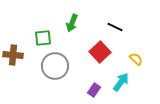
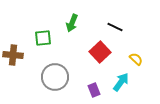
gray circle: moved 11 px down
purple rectangle: rotated 56 degrees counterclockwise
